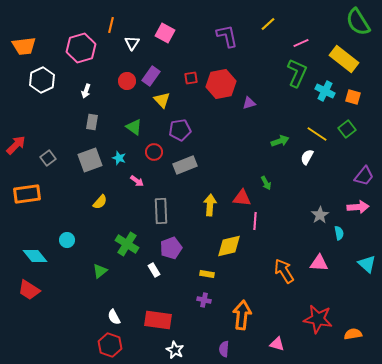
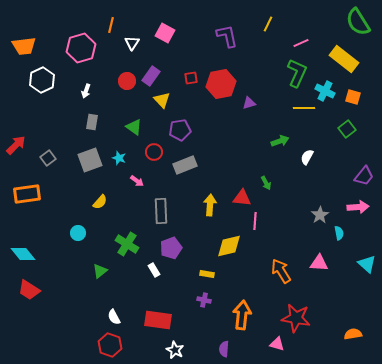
yellow line at (268, 24): rotated 21 degrees counterclockwise
yellow line at (317, 134): moved 13 px left, 26 px up; rotated 35 degrees counterclockwise
cyan circle at (67, 240): moved 11 px right, 7 px up
cyan diamond at (35, 256): moved 12 px left, 2 px up
orange arrow at (284, 271): moved 3 px left
red star at (318, 319): moved 22 px left, 1 px up
